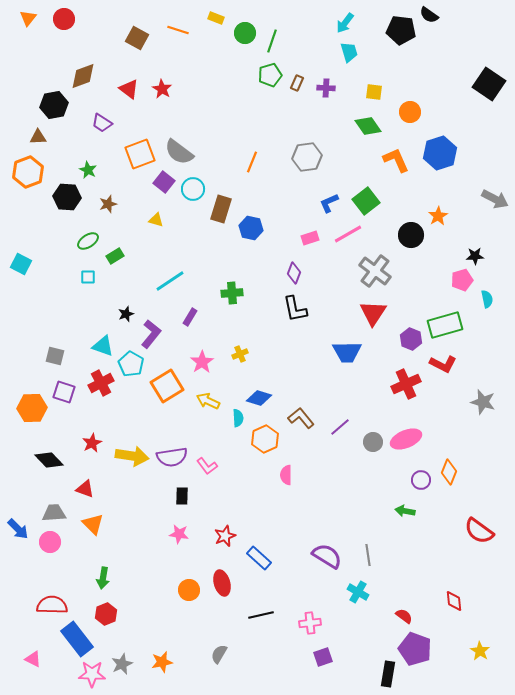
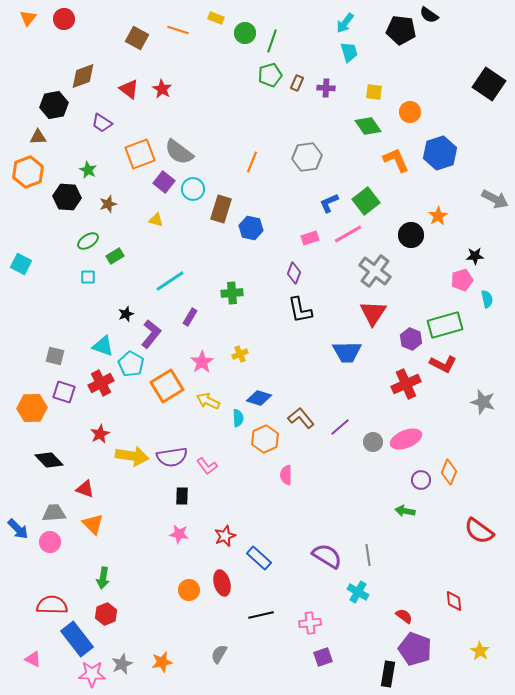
black L-shape at (295, 309): moved 5 px right, 1 px down
red star at (92, 443): moved 8 px right, 9 px up
